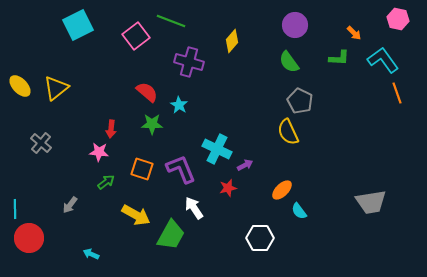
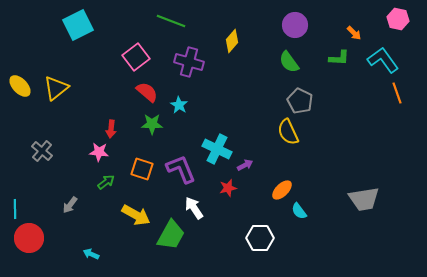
pink square: moved 21 px down
gray cross: moved 1 px right, 8 px down
gray trapezoid: moved 7 px left, 3 px up
